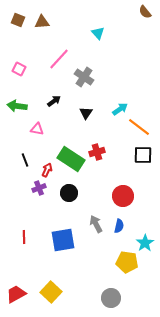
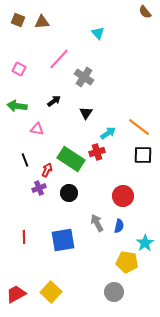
cyan arrow: moved 12 px left, 24 px down
gray arrow: moved 1 px right, 1 px up
gray circle: moved 3 px right, 6 px up
